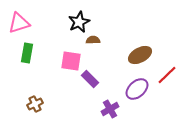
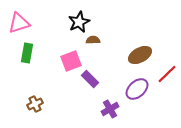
pink square: rotated 30 degrees counterclockwise
red line: moved 1 px up
